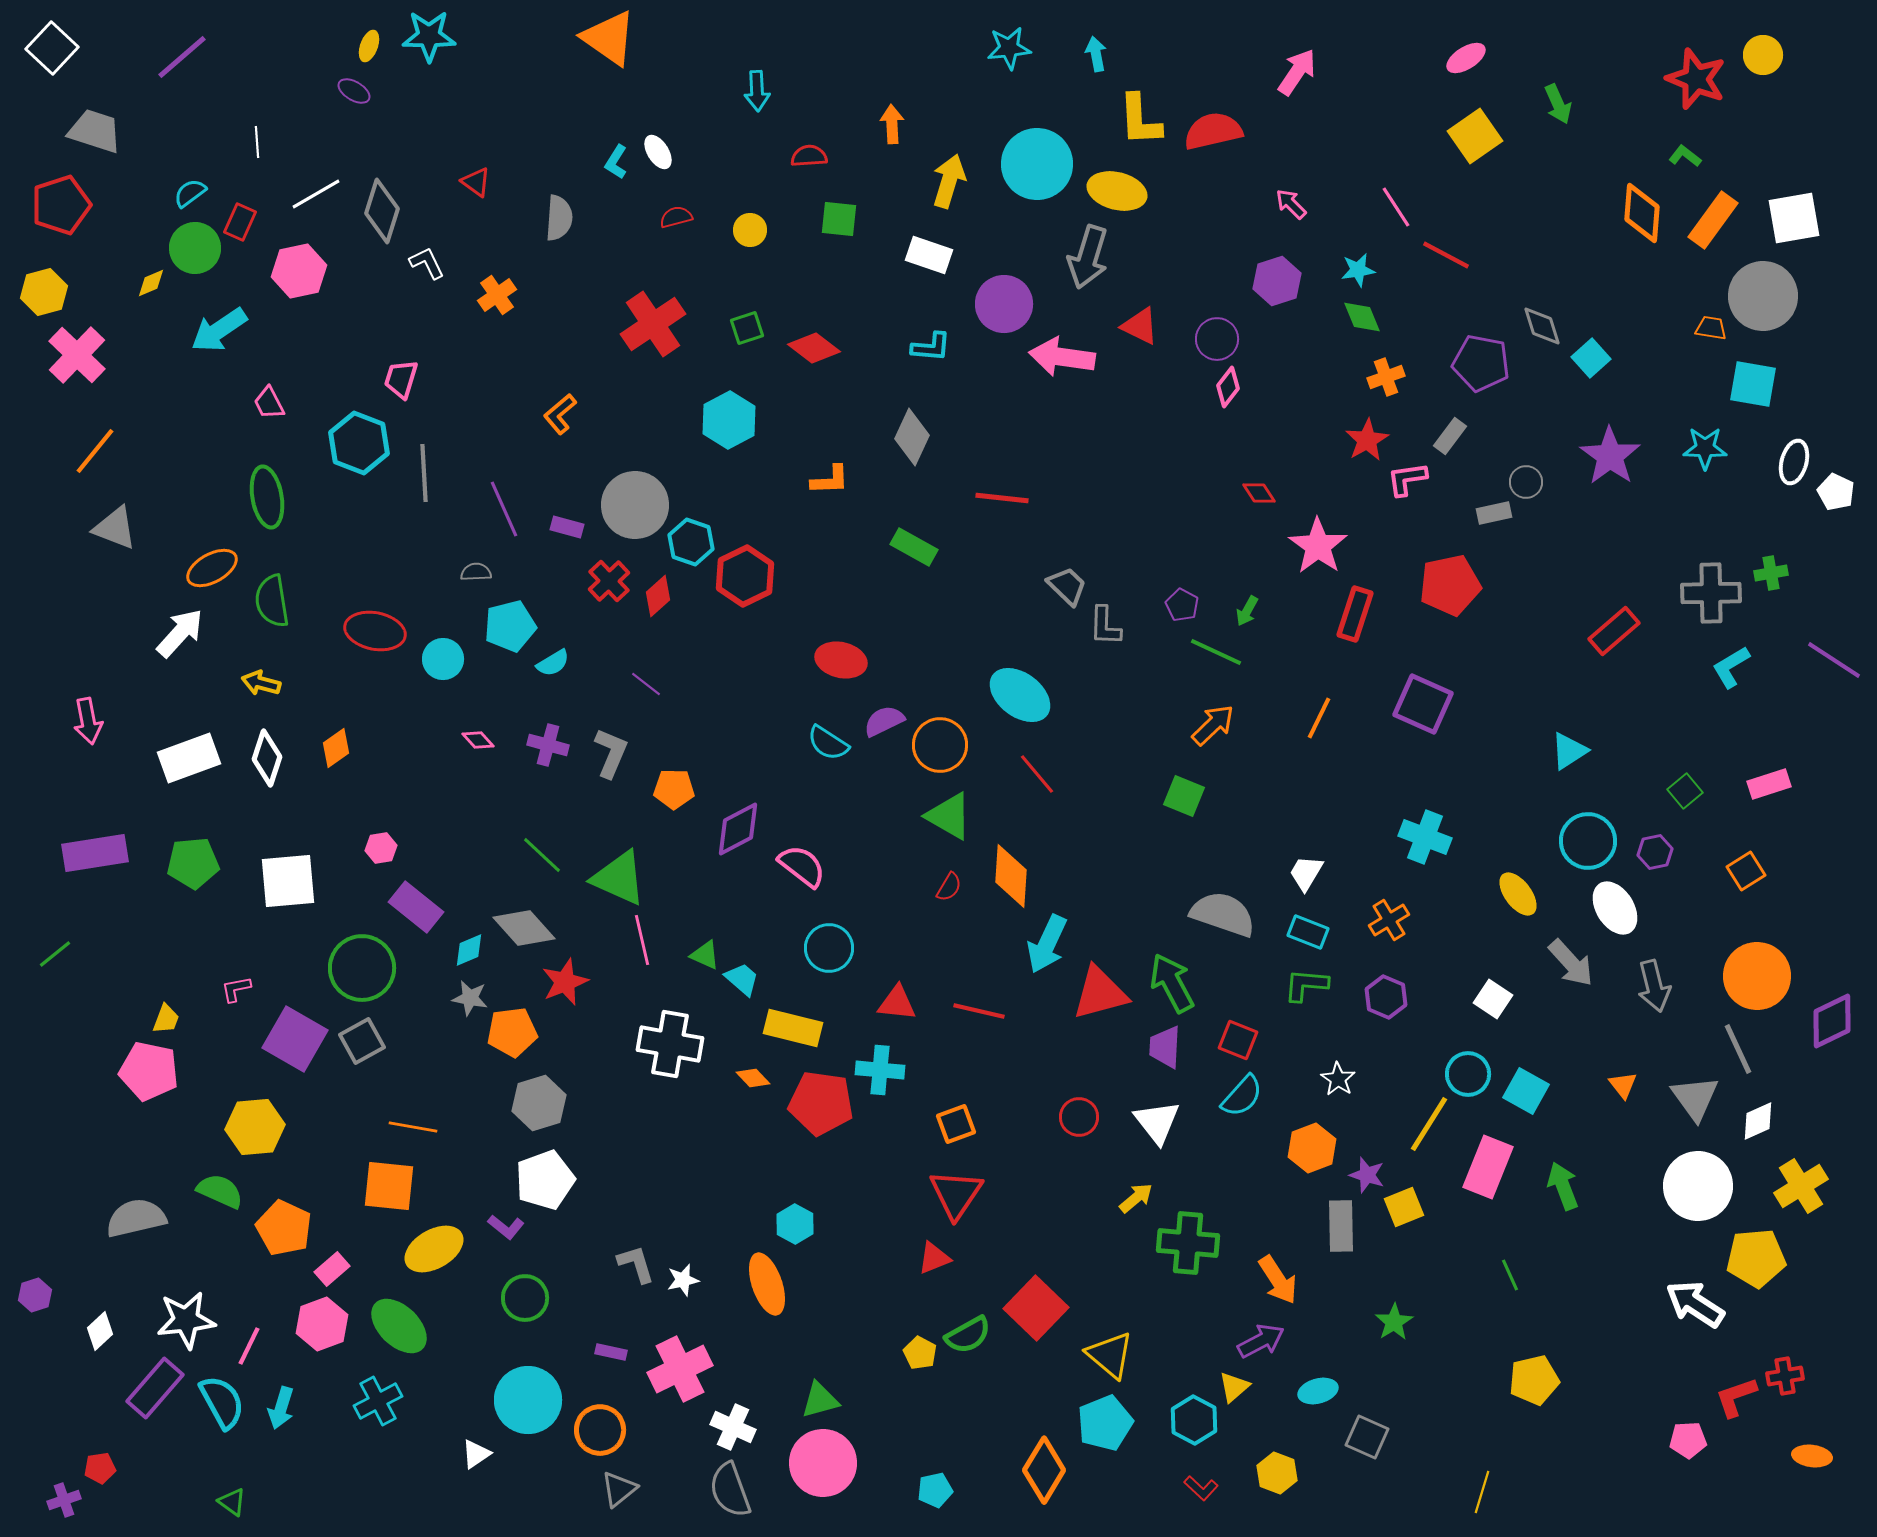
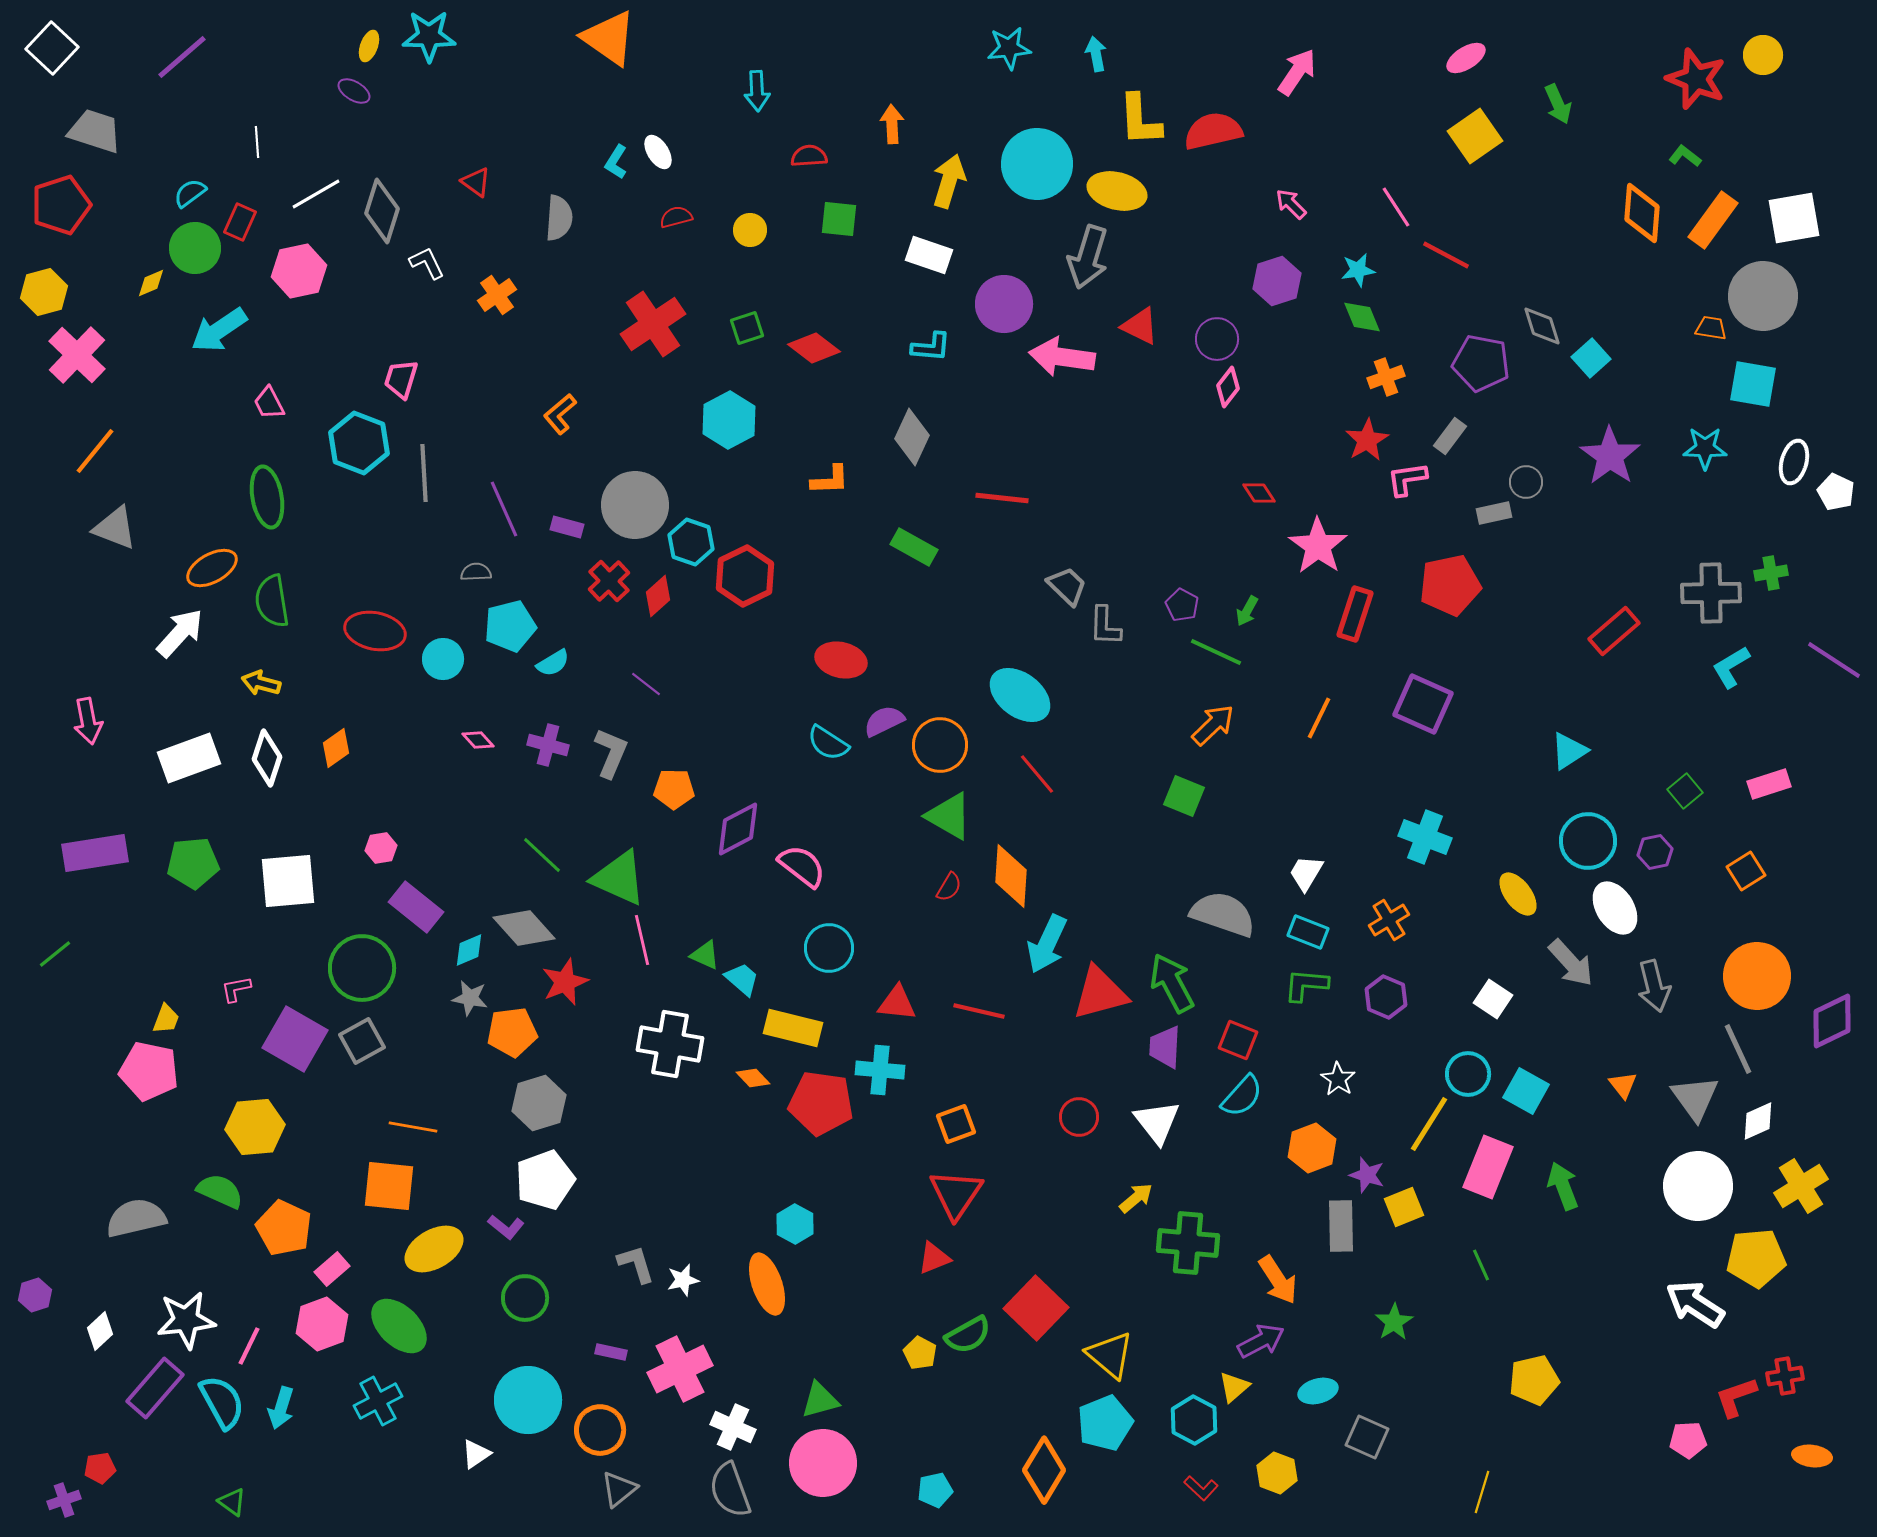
green line at (1510, 1275): moved 29 px left, 10 px up
